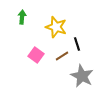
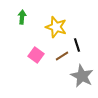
black line: moved 1 px down
